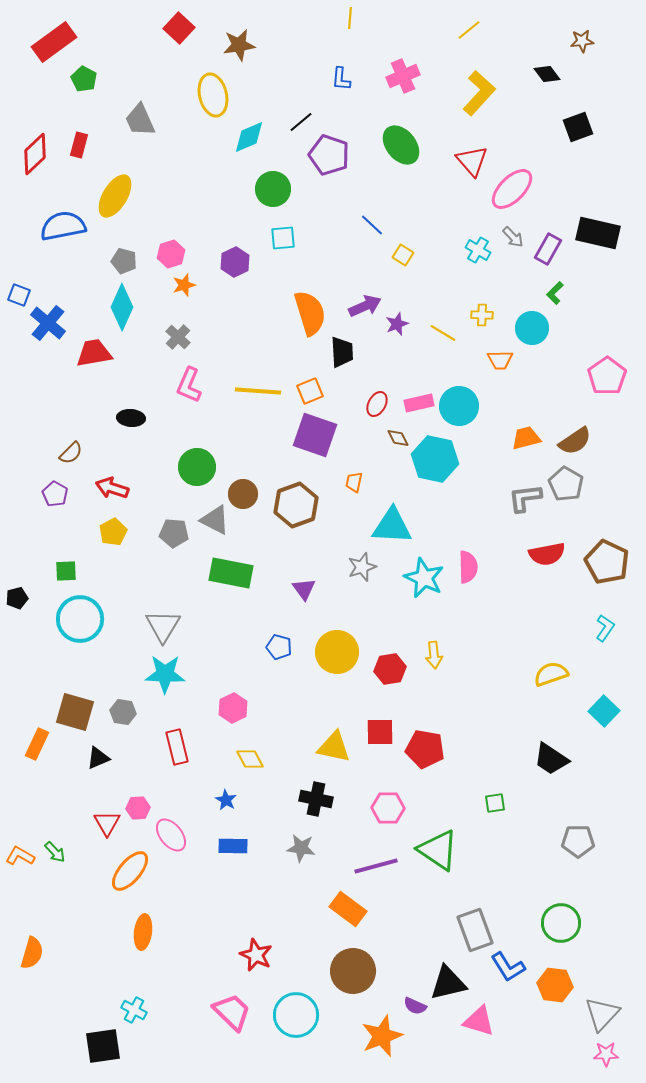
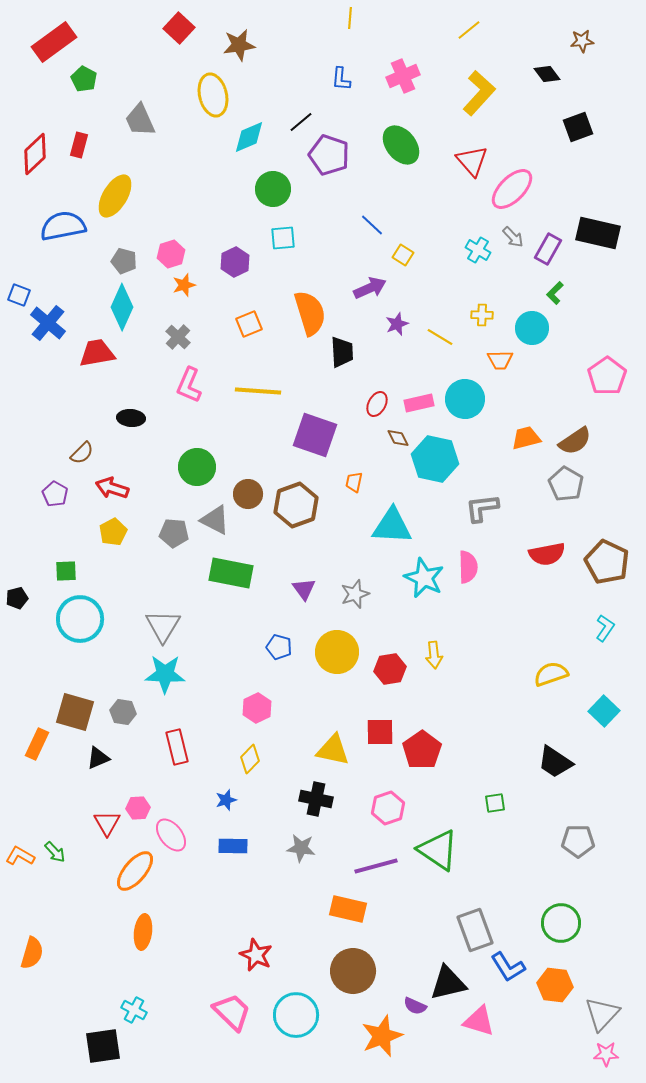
purple arrow at (365, 306): moved 5 px right, 18 px up
yellow line at (443, 333): moved 3 px left, 4 px down
red trapezoid at (94, 353): moved 3 px right
orange square at (310, 391): moved 61 px left, 67 px up
cyan circle at (459, 406): moved 6 px right, 7 px up
brown semicircle at (71, 453): moved 11 px right
brown circle at (243, 494): moved 5 px right
gray L-shape at (525, 498): moved 43 px left, 10 px down
gray star at (362, 567): moved 7 px left, 27 px down
pink hexagon at (233, 708): moved 24 px right
yellow triangle at (334, 747): moved 1 px left, 3 px down
red pentagon at (425, 749): moved 3 px left, 1 px down; rotated 27 degrees clockwise
yellow diamond at (250, 759): rotated 72 degrees clockwise
black trapezoid at (551, 759): moved 4 px right, 3 px down
blue star at (226, 800): rotated 25 degrees clockwise
pink hexagon at (388, 808): rotated 20 degrees counterclockwise
orange ellipse at (130, 871): moved 5 px right
orange rectangle at (348, 909): rotated 24 degrees counterclockwise
